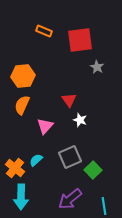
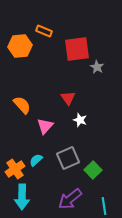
red square: moved 3 px left, 9 px down
orange hexagon: moved 3 px left, 30 px up
red triangle: moved 1 px left, 2 px up
orange semicircle: rotated 114 degrees clockwise
gray square: moved 2 px left, 1 px down
orange cross: moved 1 px down; rotated 18 degrees clockwise
cyan arrow: moved 1 px right
